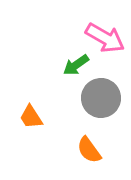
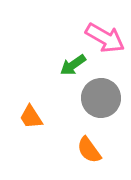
green arrow: moved 3 px left
